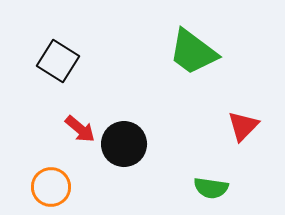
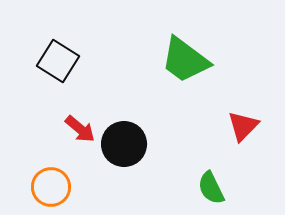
green trapezoid: moved 8 px left, 8 px down
green semicircle: rotated 56 degrees clockwise
